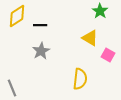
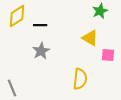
green star: rotated 14 degrees clockwise
pink square: rotated 24 degrees counterclockwise
